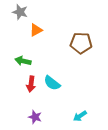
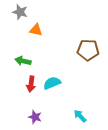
orange triangle: rotated 40 degrees clockwise
brown pentagon: moved 7 px right, 7 px down
cyan semicircle: rotated 120 degrees clockwise
cyan arrow: rotated 80 degrees clockwise
